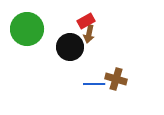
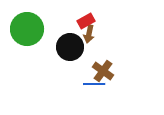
brown cross: moved 13 px left, 8 px up; rotated 20 degrees clockwise
